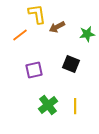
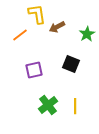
green star: rotated 21 degrees counterclockwise
